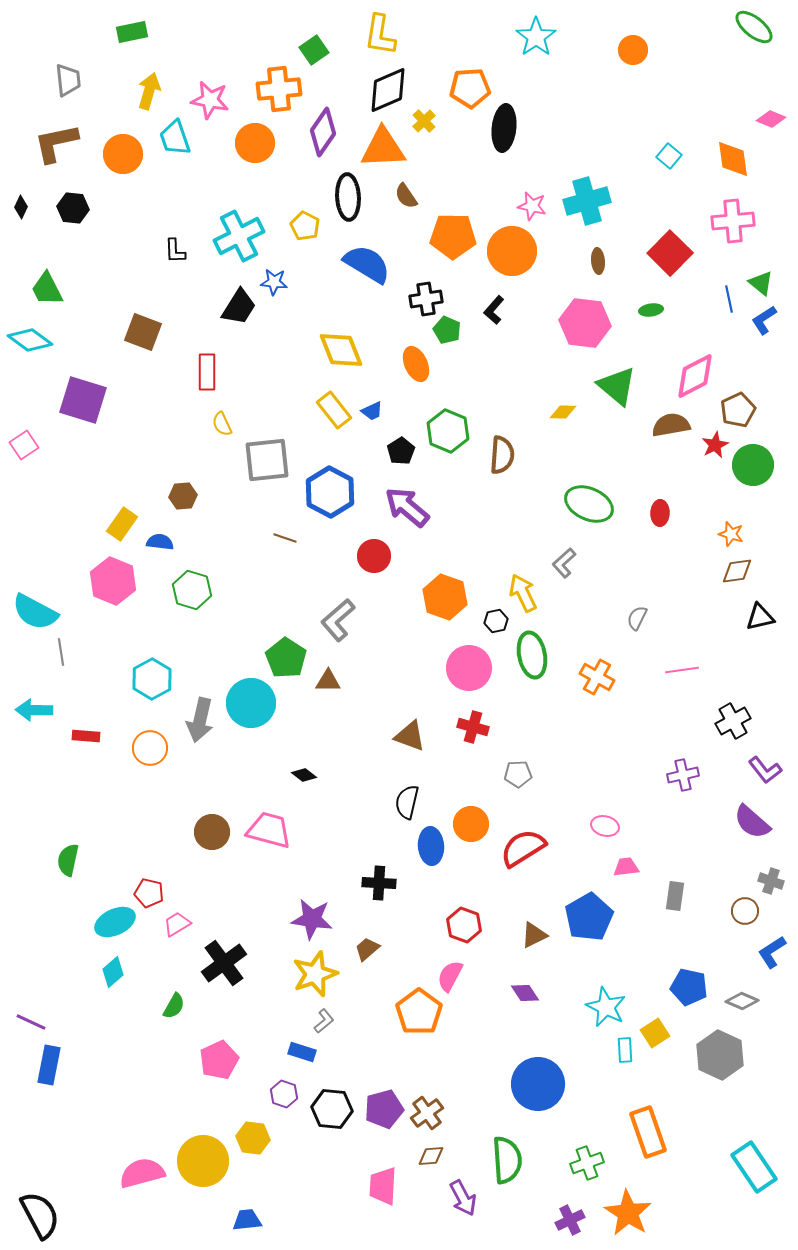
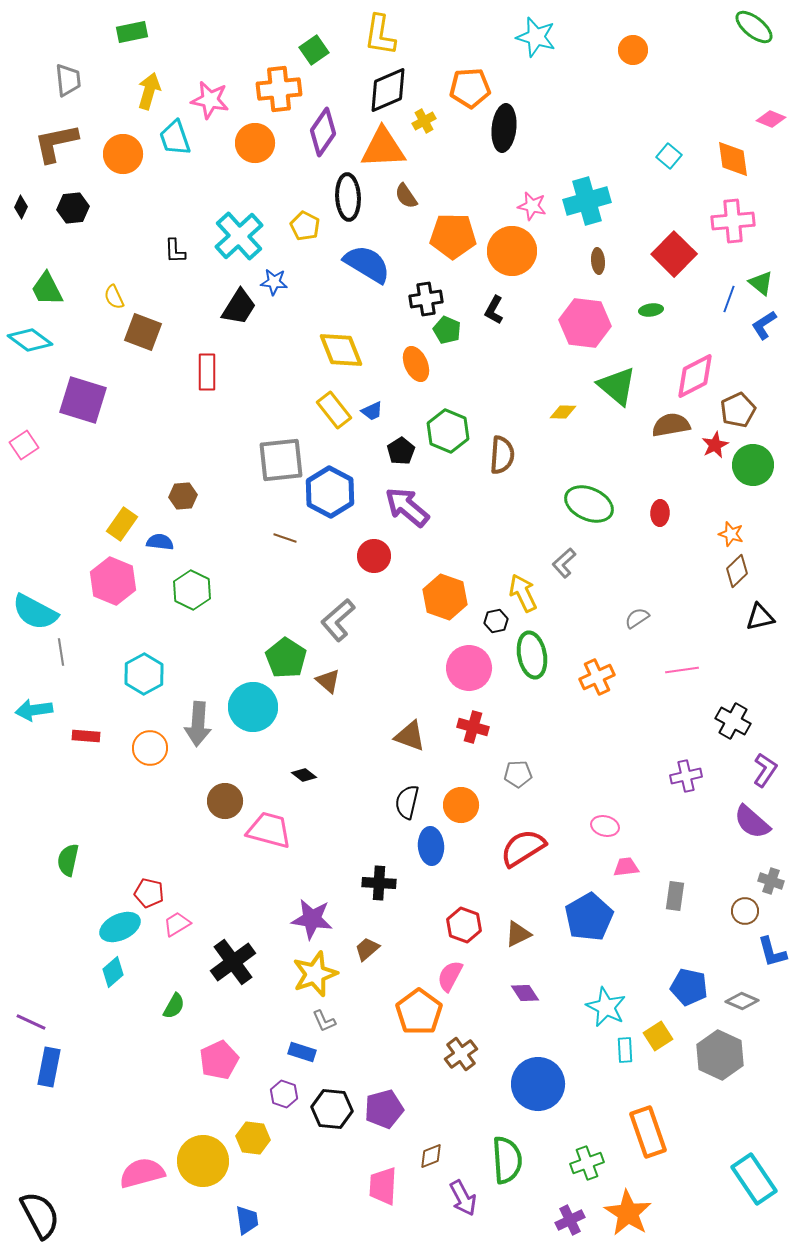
cyan star at (536, 37): rotated 21 degrees counterclockwise
yellow cross at (424, 121): rotated 15 degrees clockwise
black hexagon at (73, 208): rotated 12 degrees counterclockwise
cyan cross at (239, 236): rotated 15 degrees counterclockwise
red square at (670, 253): moved 4 px right, 1 px down
blue line at (729, 299): rotated 32 degrees clockwise
black L-shape at (494, 310): rotated 12 degrees counterclockwise
blue L-shape at (764, 320): moved 5 px down
yellow semicircle at (222, 424): moved 108 px left, 127 px up
gray square at (267, 460): moved 14 px right
brown diamond at (737, 571): rotated 36 degrees counterclockwise
green hexagon at (192, 590): rotated 9 degrees clockwise
gray semicircle at (637, 618): rotated 30 degrees clockwise
orange cross at (597, 677): rotated 36 degrees clockwise
cyan hexagon at (152, 679): moved 8 px left, 5 px up
brown triangle at (328, 681): rotated 40 degrees clockwise
cyan circle at (251, 703): moved 2 px right, 4 px down
cyan arrow at (34, 710): rotated 9 degrees counterclockwise
gray arrow at (200, 720): moved 2 px left, 4 px down; rotated 9 degrees counterclockwise
black cross at (733, 721): rotated 32 degrees counterclockwise
purple L-shape at (765, 770): rotated 108 degrees counterclockwise
purple cross at (683, 775): moved 3 px right, 1 px down
orange circle at (471, 824): moved 10 px left, 19 px up
brown circle at (212, 832): moved 13 px right, 31 px up
cyan ellipse at (115, 922): moved 5 px right, 5 px down
brown triangle at (534, 935): moved 16 px left, 1 px up
blue L-shape at (772, 952): rotated 72 degrees counterclockwise
black cross at (224, 963): moved 9 px right, 1 px up
gray L-shape at (324, 1021): rotated 105 degrees clockwise
yellow square at (655, 1033): moved 3 px right, 3 px down
blue rectangle at (49, 1065): moved 2 px down
brown cross at (427, 1113): moved 34 px right, 59 px up
brown diamond at (431, 1156): rotated 16 degrees counterclockwise
cyan rectangle at (754, 1167): moved 12 px down
blue trapezoid at (247, 1220): rotated 88 degrees clockwise
